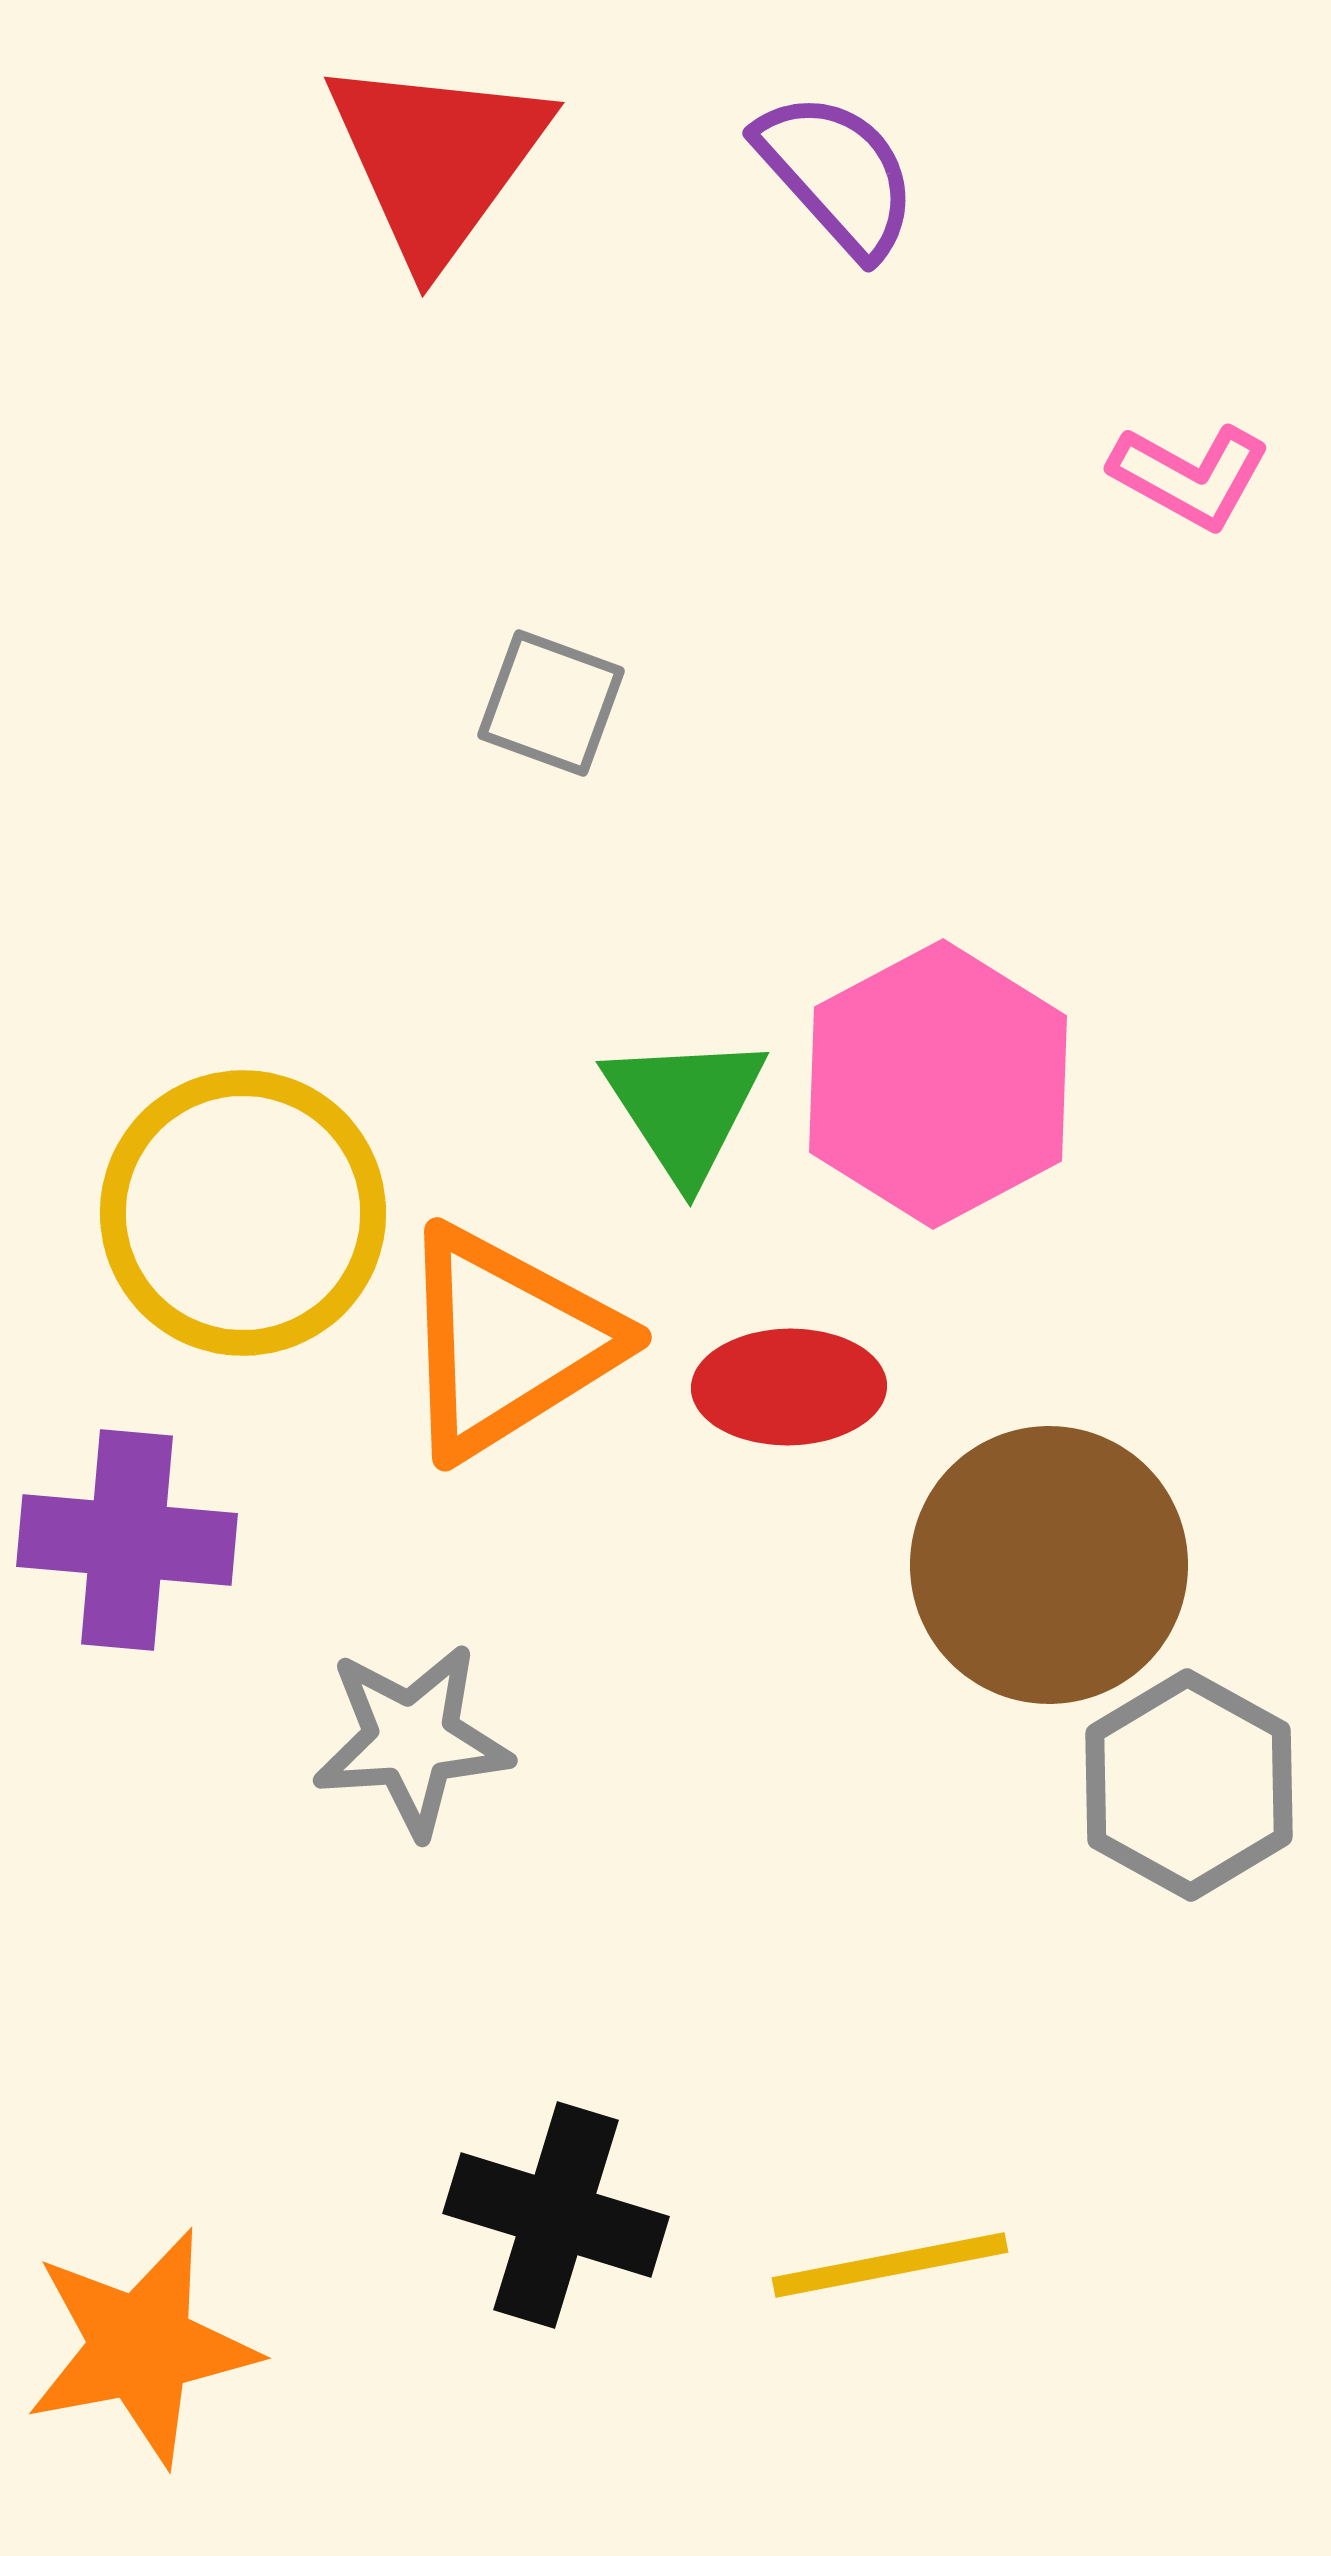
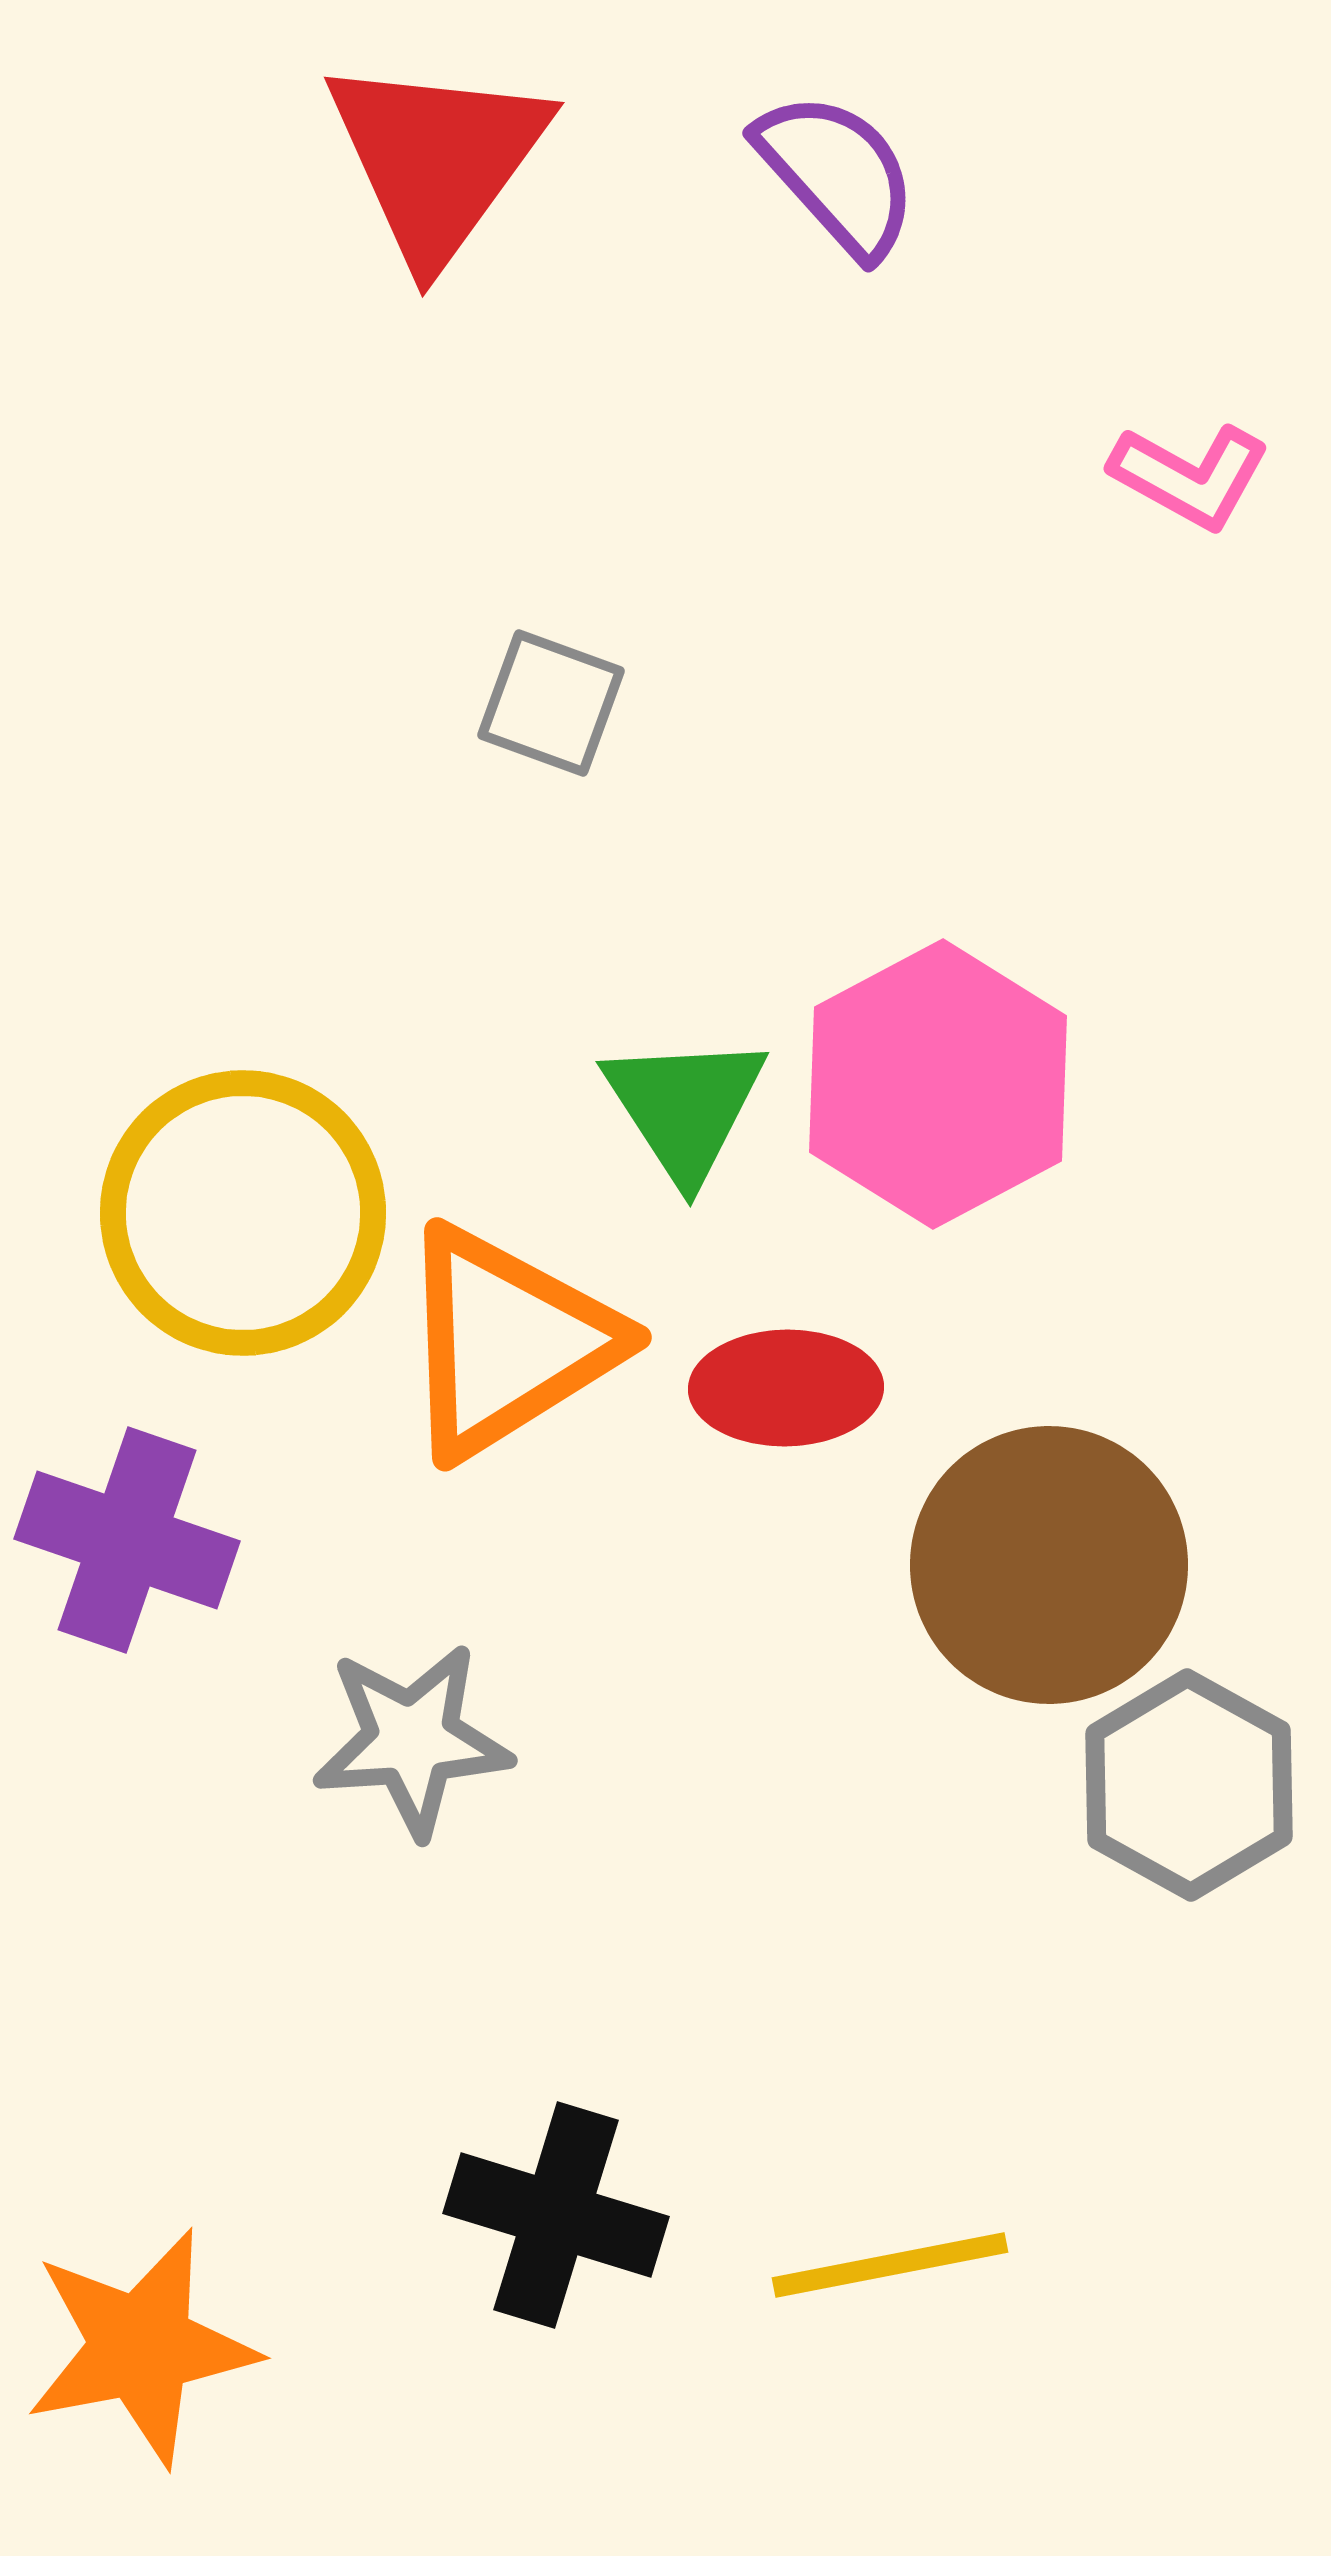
red ellipse: moved 3 px left, 1 px down
purple cross: rotated 14 degrees clockwise
